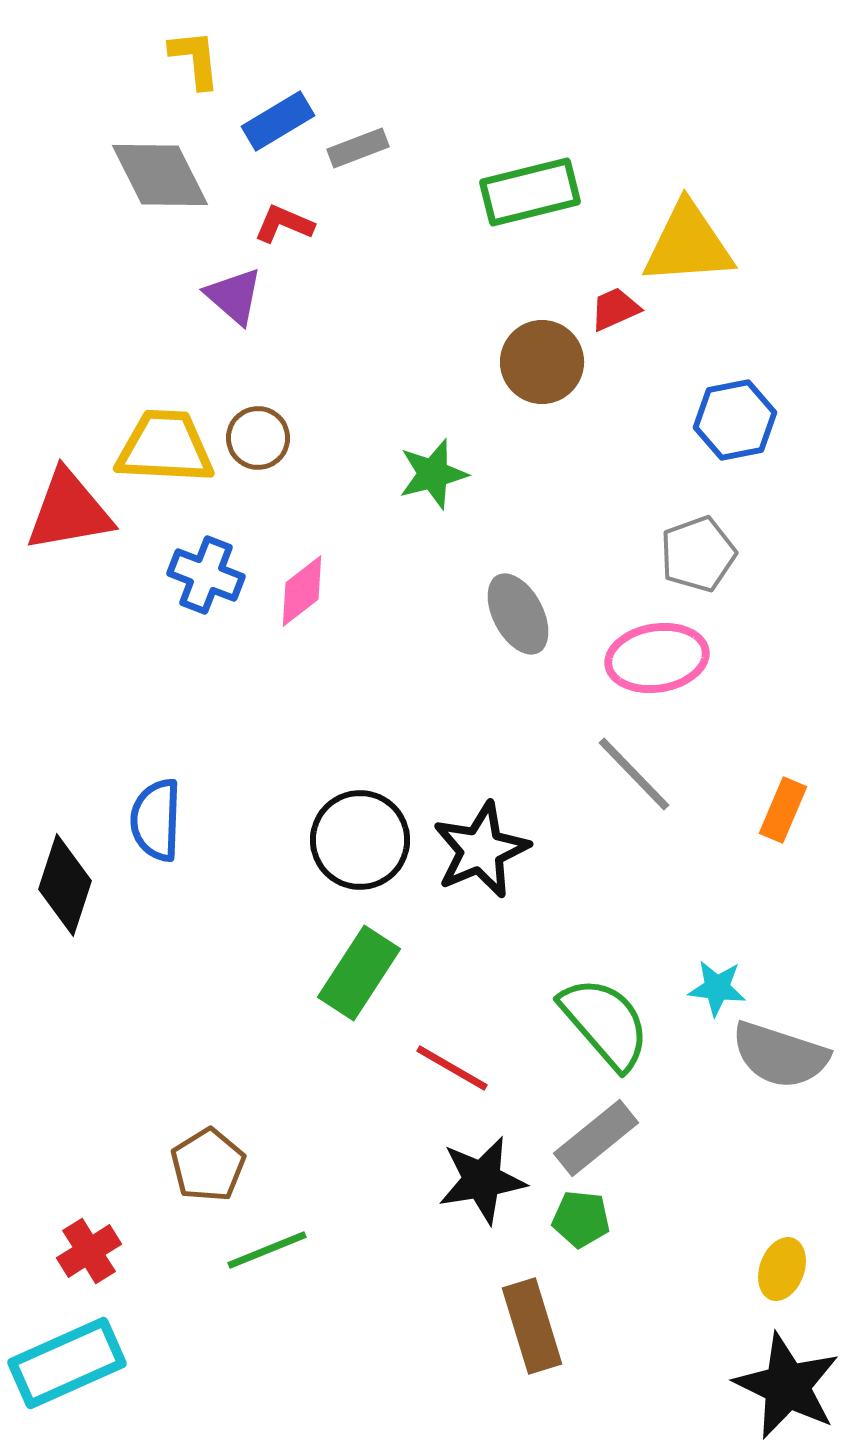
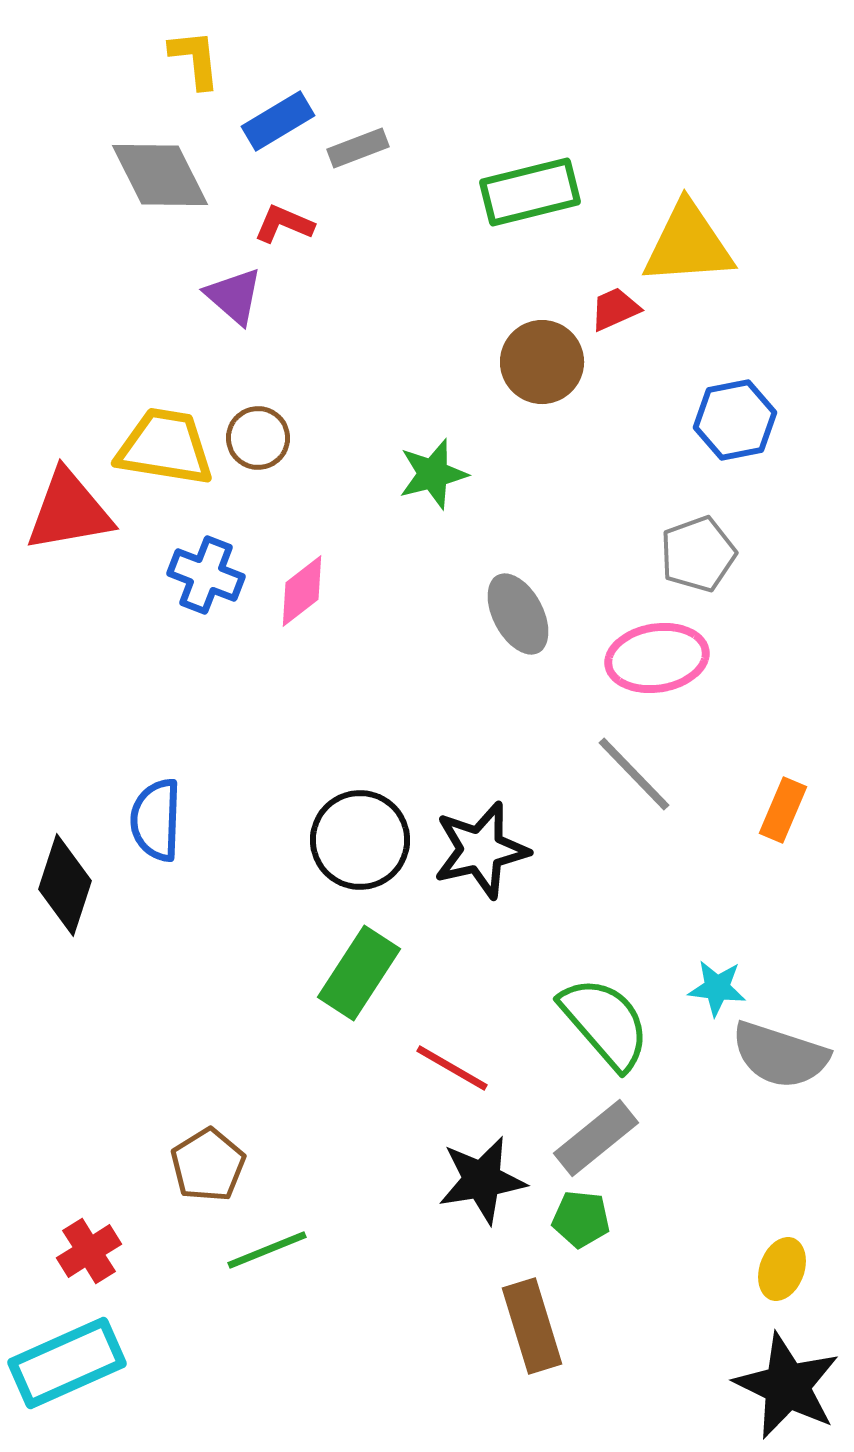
yellow trapezoid at (165, 447): rotated 6 degrees clockwise
black star at (481, 850): rotated 10 degrees clockwise
